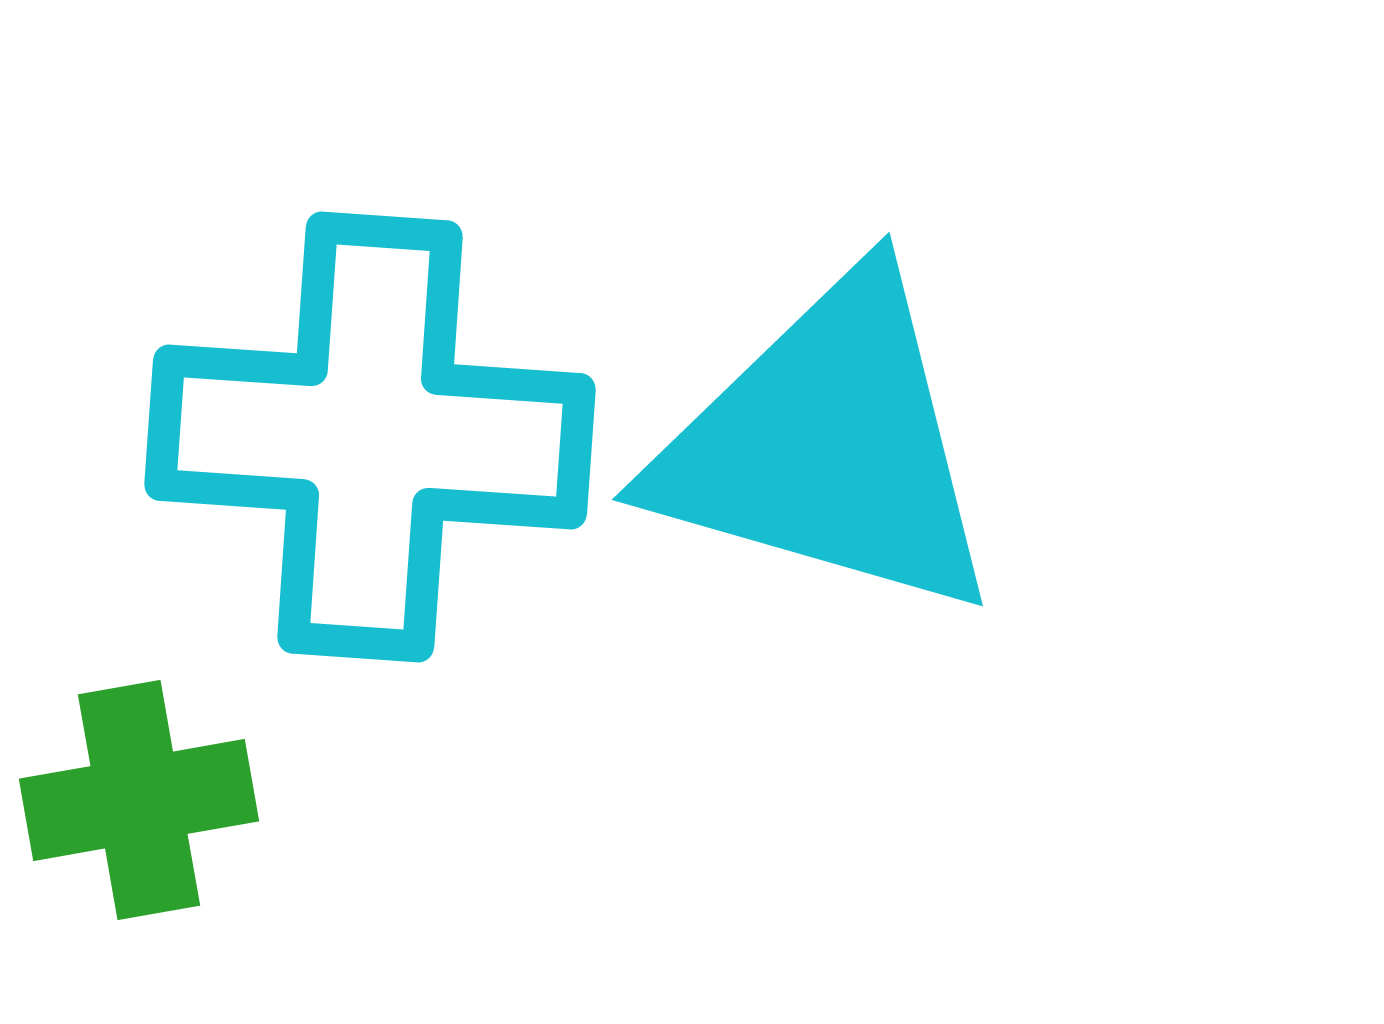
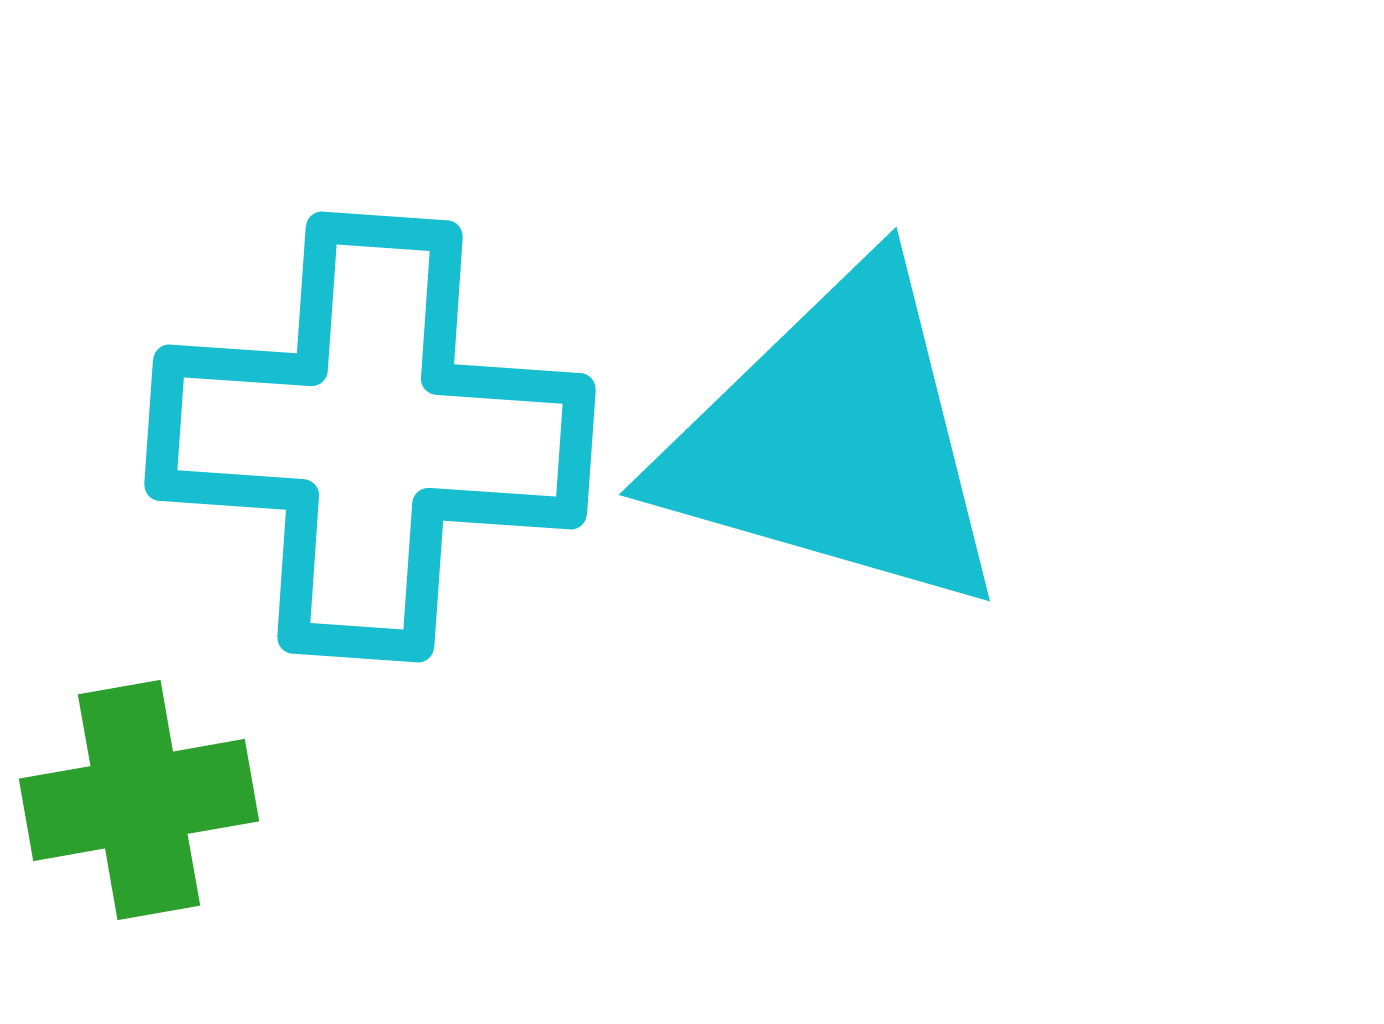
cyan triangle: moved 7 px right, 5 px up
